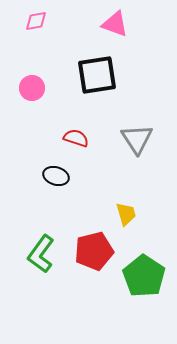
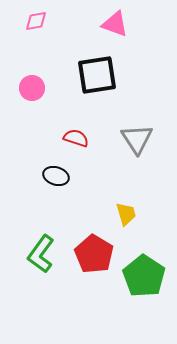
red pentagon: moved 3 px down; rotated 27 degrees counterclockwise
